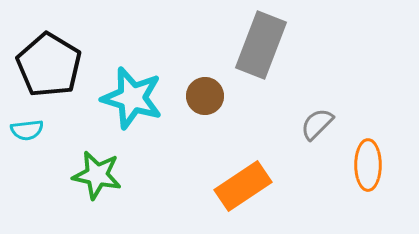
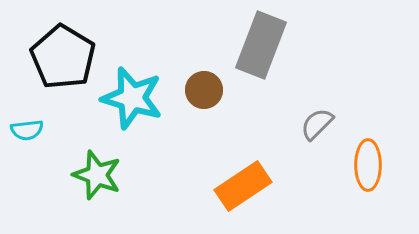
black pentagon: moved 14 px right, 8 px up
brown circle: moved 1 px left, 6 px up
green star: rotated 9 degrees clockwise
